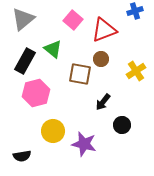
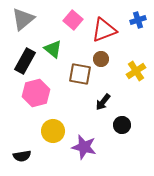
blue cross: moved 3 px right, 9 px down
purple star: moved 3 px down
